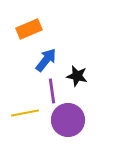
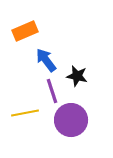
orange rectangle: moved 4 px left, 2 px down
blue arrow: rotated 75 degrees counterclockwise
purple line: rotated 10 degrees counterclockwise
purple circle: moved 3 px right
